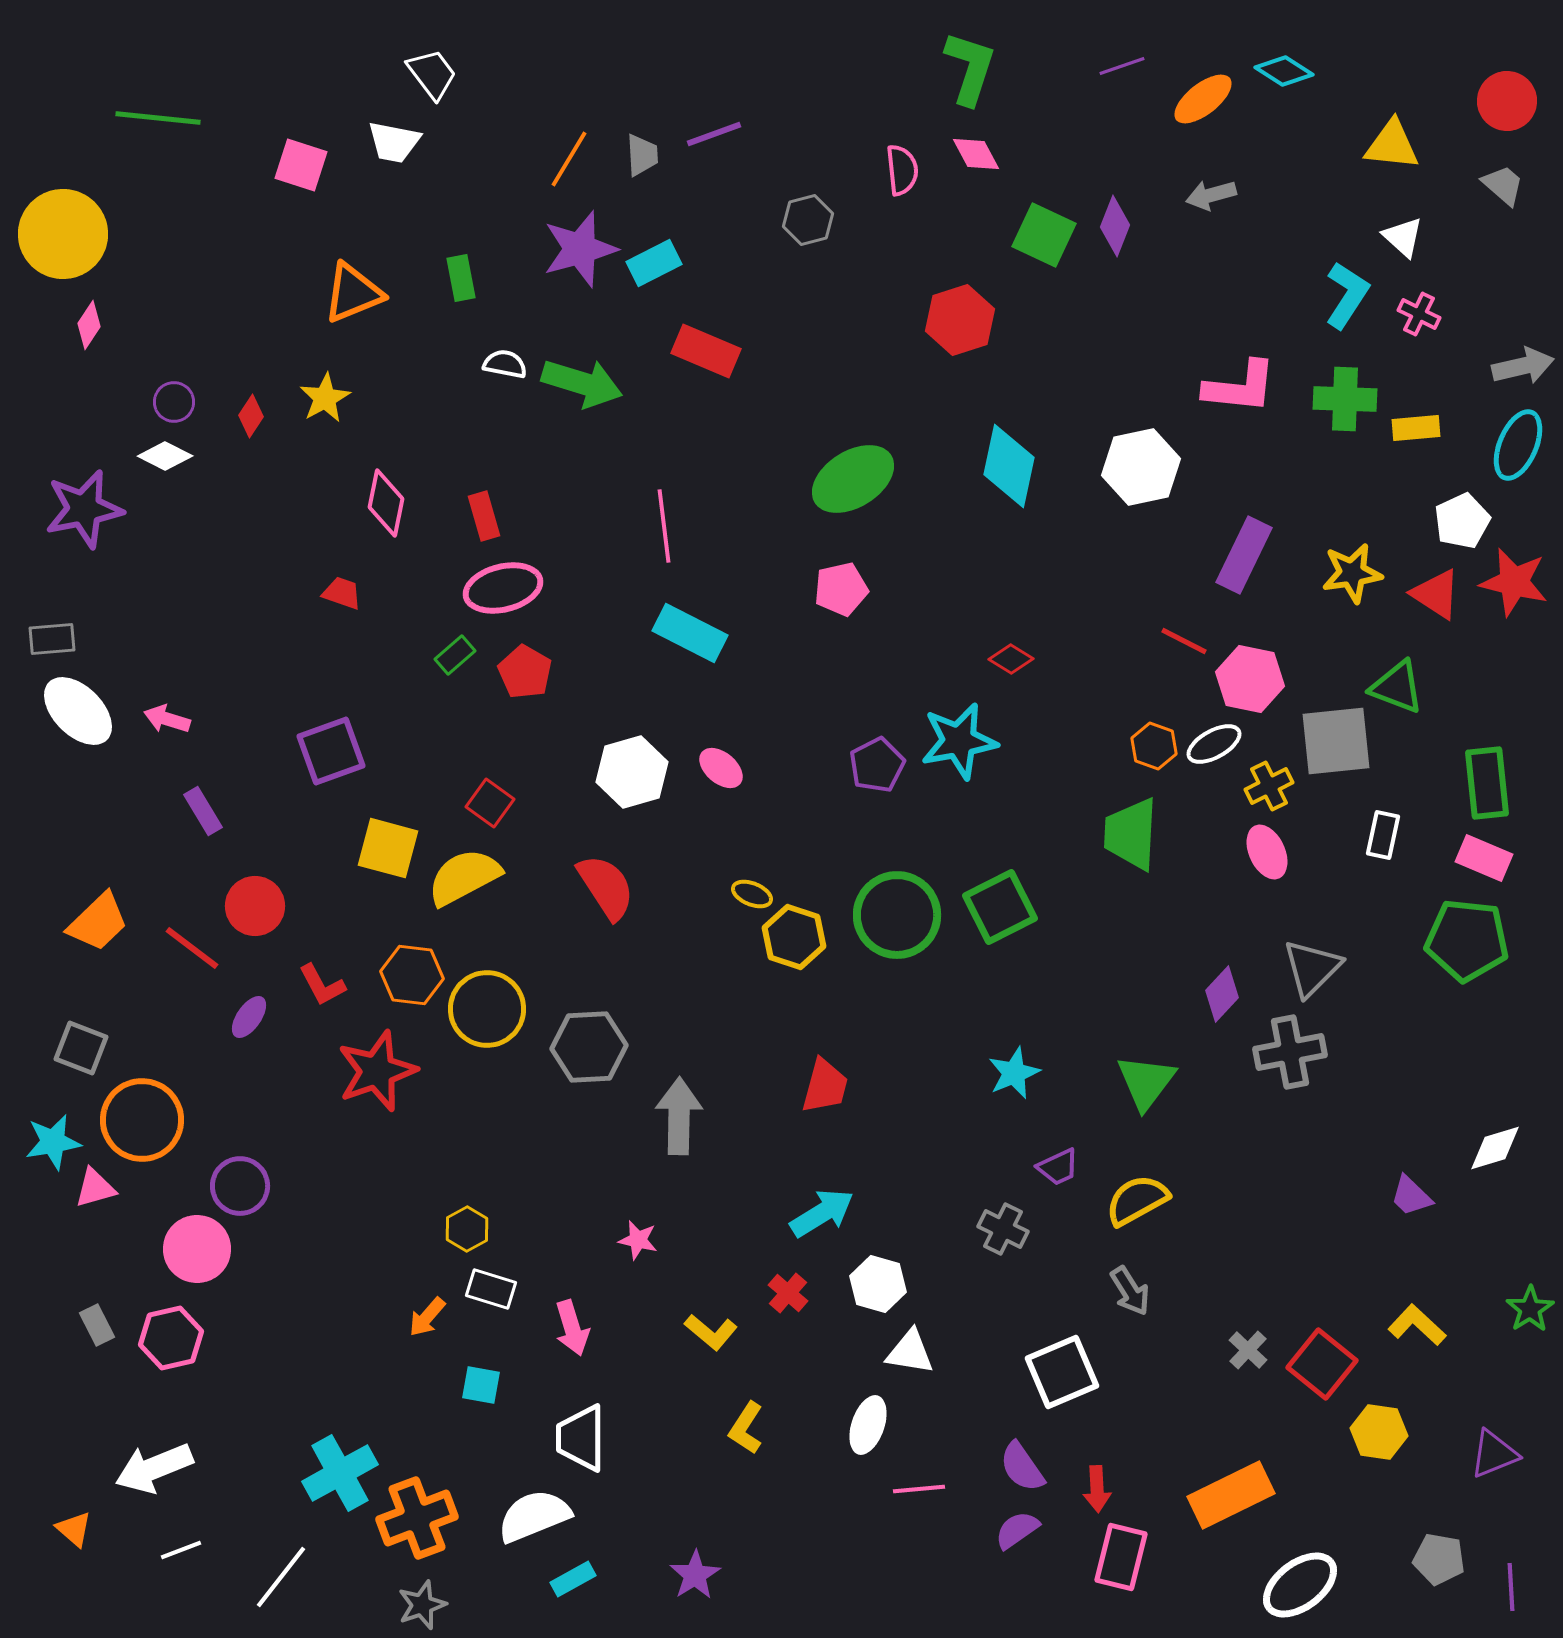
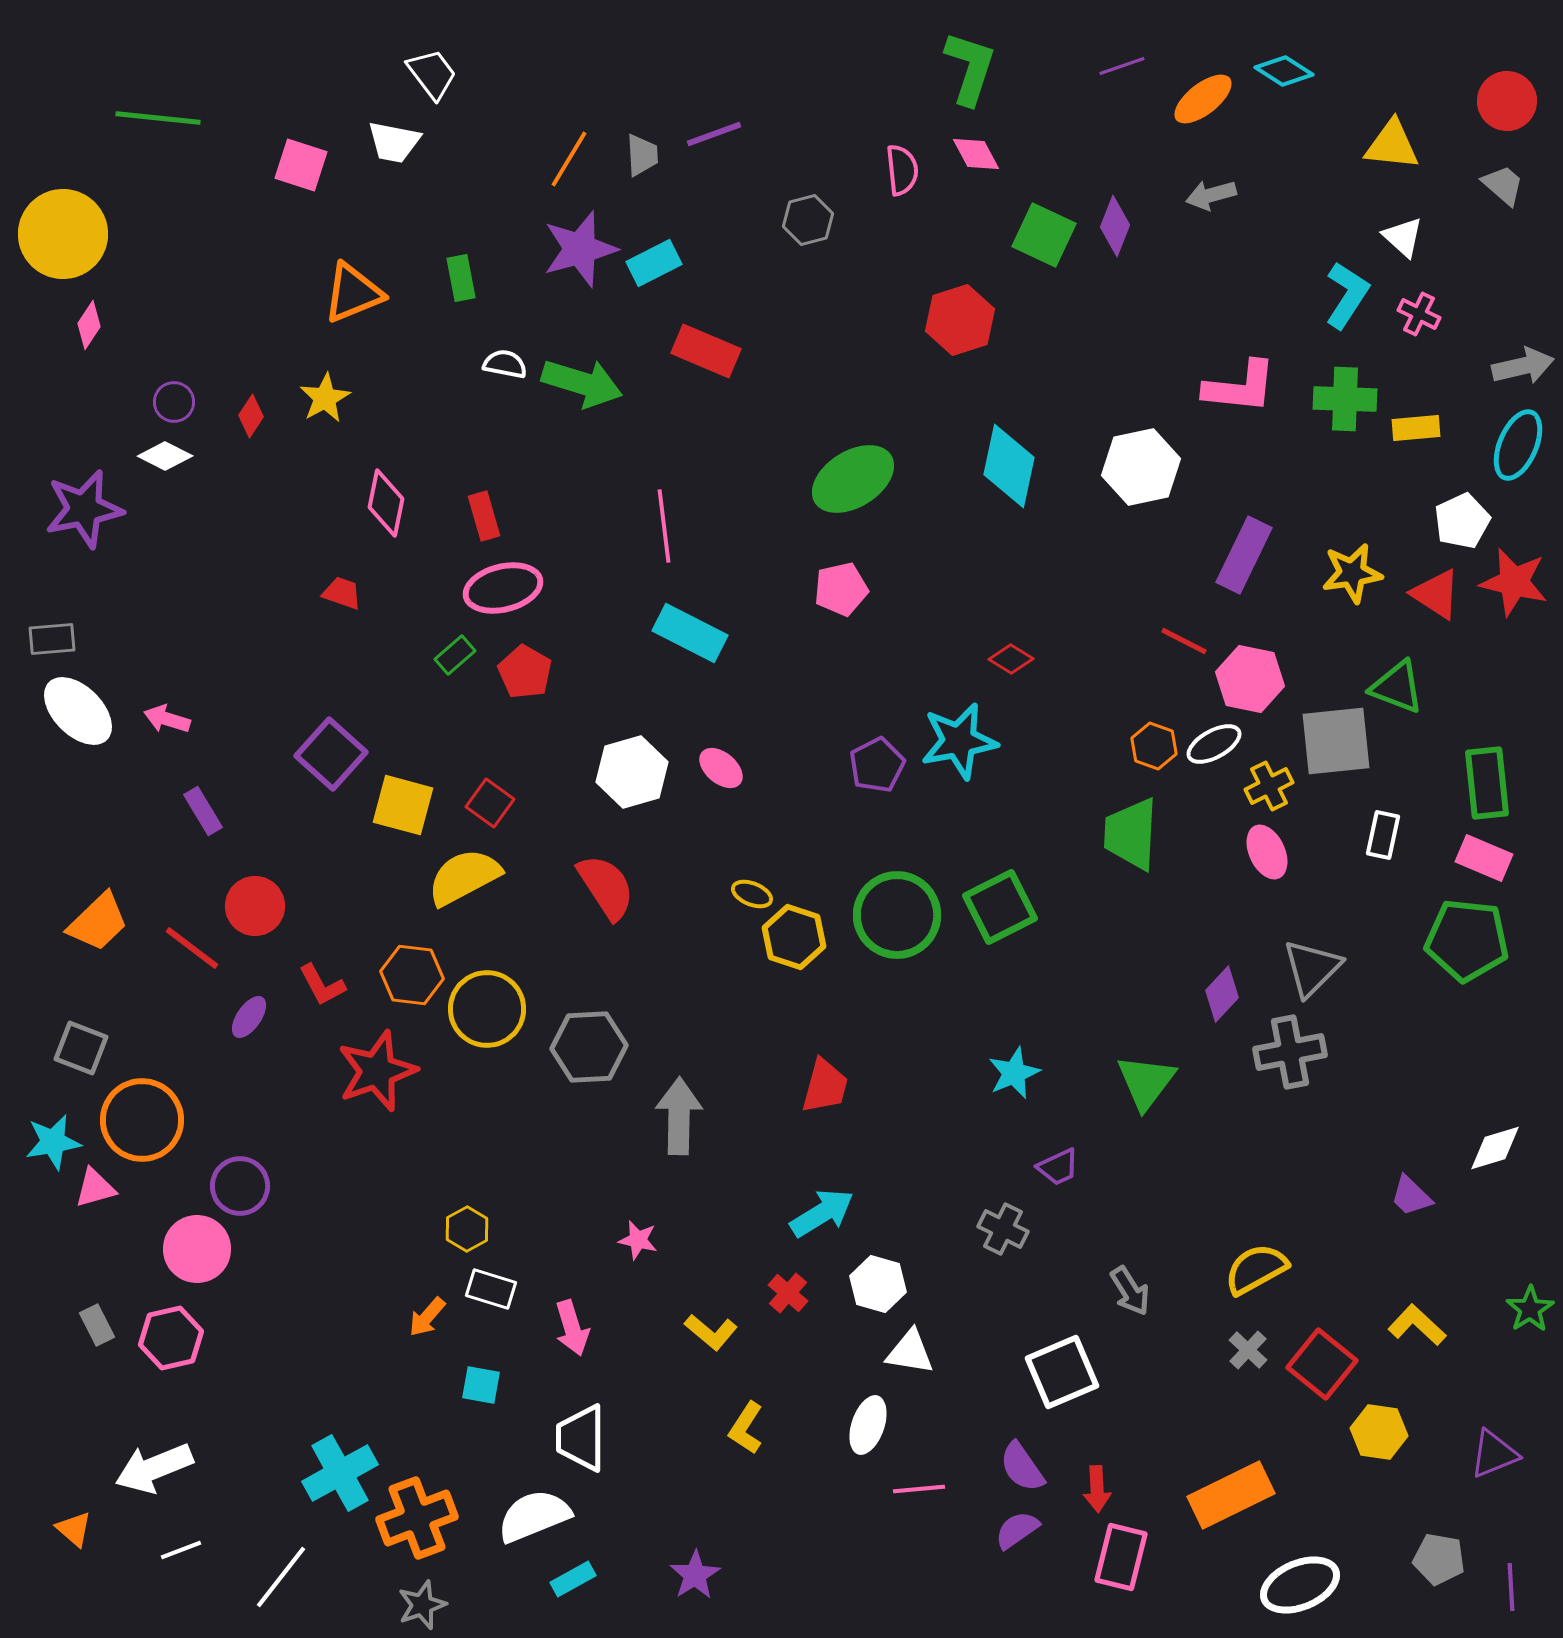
purple square at (331, 751): moved 3 px down; rotated 28 degrees counterclockwise
yellow square at (388, 848): moved 15 px right, 43 px up
yellow semicircle at (1137, 1200): moved 119 px right, 69 px down
white ellipse at (1300, 1585): rotated 14 degrees clockwise
